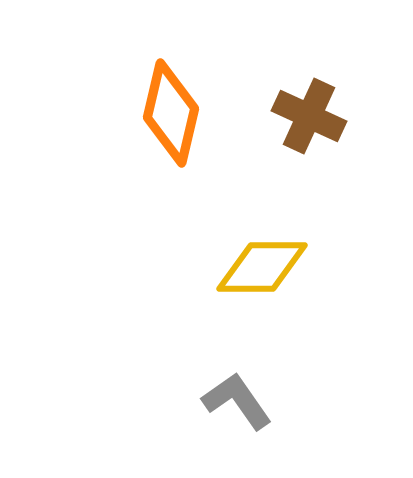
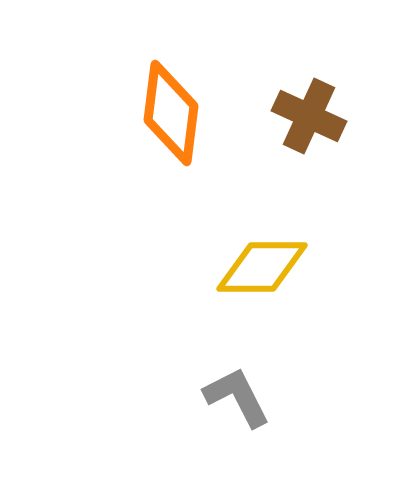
orange diamond: rotated 6 degrees counterclockwise
gray L-shape: moved 4 px up; rotated 8 degrees clockwise
